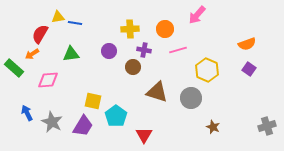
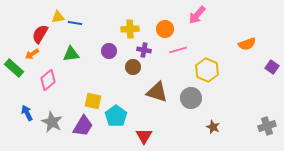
purple square: moved 23 px right, 2 px up
pink diamond: rotated 35 degrees counterclockwise
red triangle: moved 1 px down
